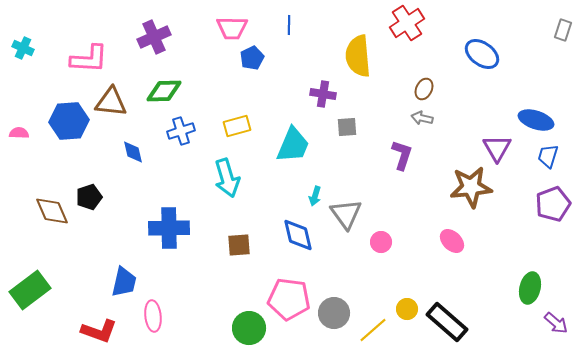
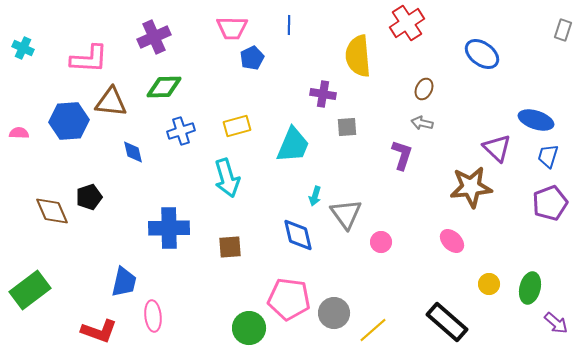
green diamond at (164, 91): moved 4 px up
gray arrow at (422, 118): moved 5 px down
purple triangle at (497, 148): rotated 16 degrees counterclockwise
purple pentagon at (553, 204): moved 3 px left, 1 px up
brown square at (239, 245): moved 9 px left, 2 px down
yellow circle at (407, 309): moved 82 px right, 25 px up
